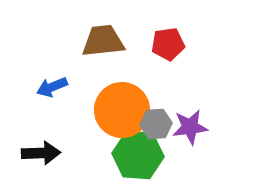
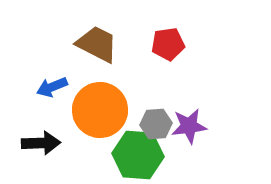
brown trapezoid: moved 6 px left, 3 px down; rotated 33 degrees clockwise
orange circle: moved 22 px left
purple star: moved 1 px left, 1 px up
black arrow: moved 10 px up
